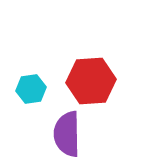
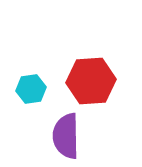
purple semicircle: moved 1 px left, 2 px down
